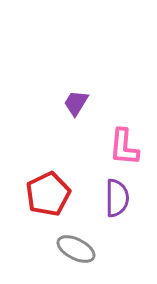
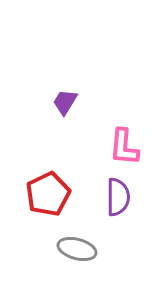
purple trapezoid: moved 11 px left, 1 px up
purple semicircle: moved 1 px right, 1 px up
gray ellipse: moved 1 px right; rotated 12 degrees counterclockwise
